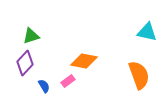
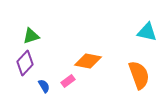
orange diamond: moved 4 px right
